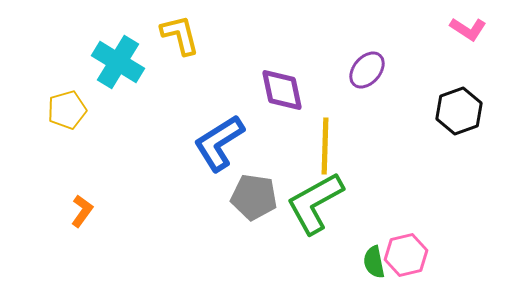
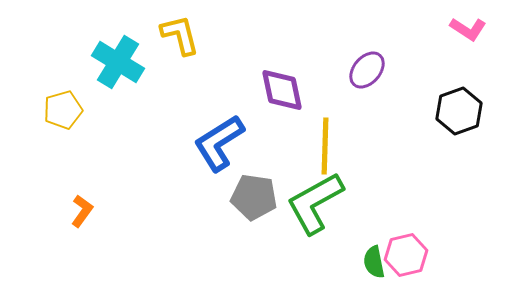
yellow pentagon: moved 4 px left
